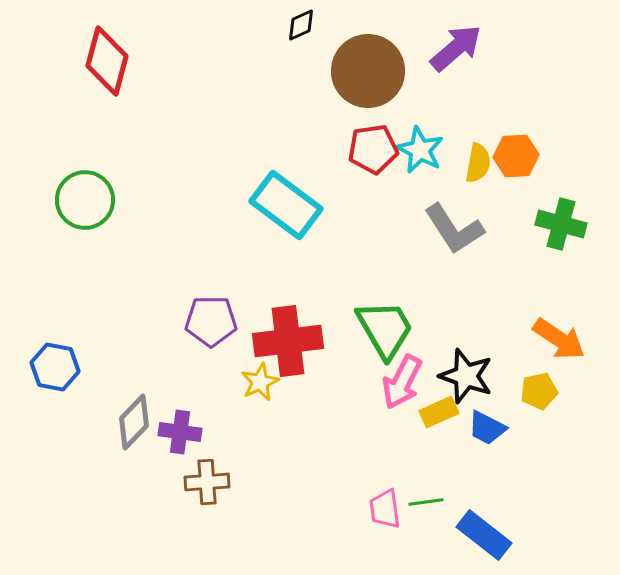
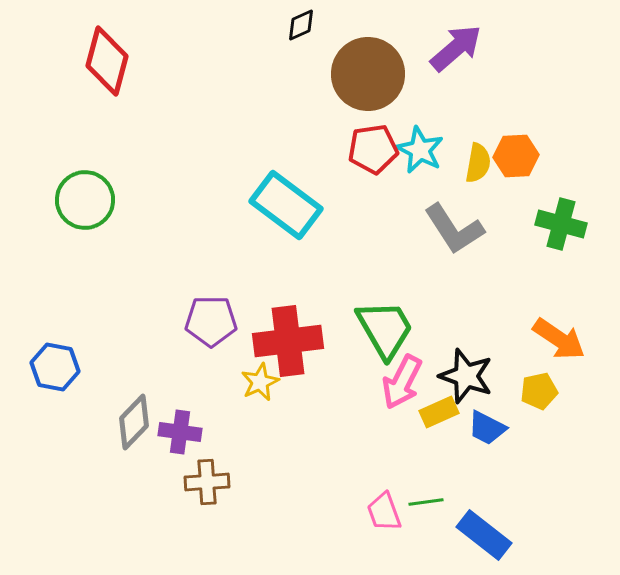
brown circle: moved 3 px down
pink trapezoid: moved 1 px left, 3 px down; rotated 12 degrees counterclockwise
